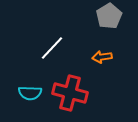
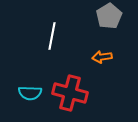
white line: moved 12 px up; rotated 32 degrees counterclockwise
